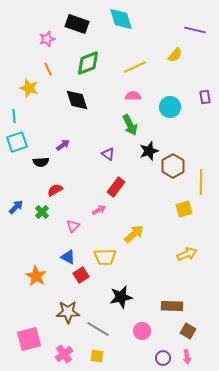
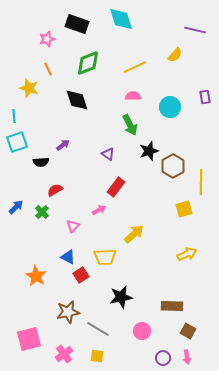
brown star at (68, 312): rotated 10 degrees counterclockwise
